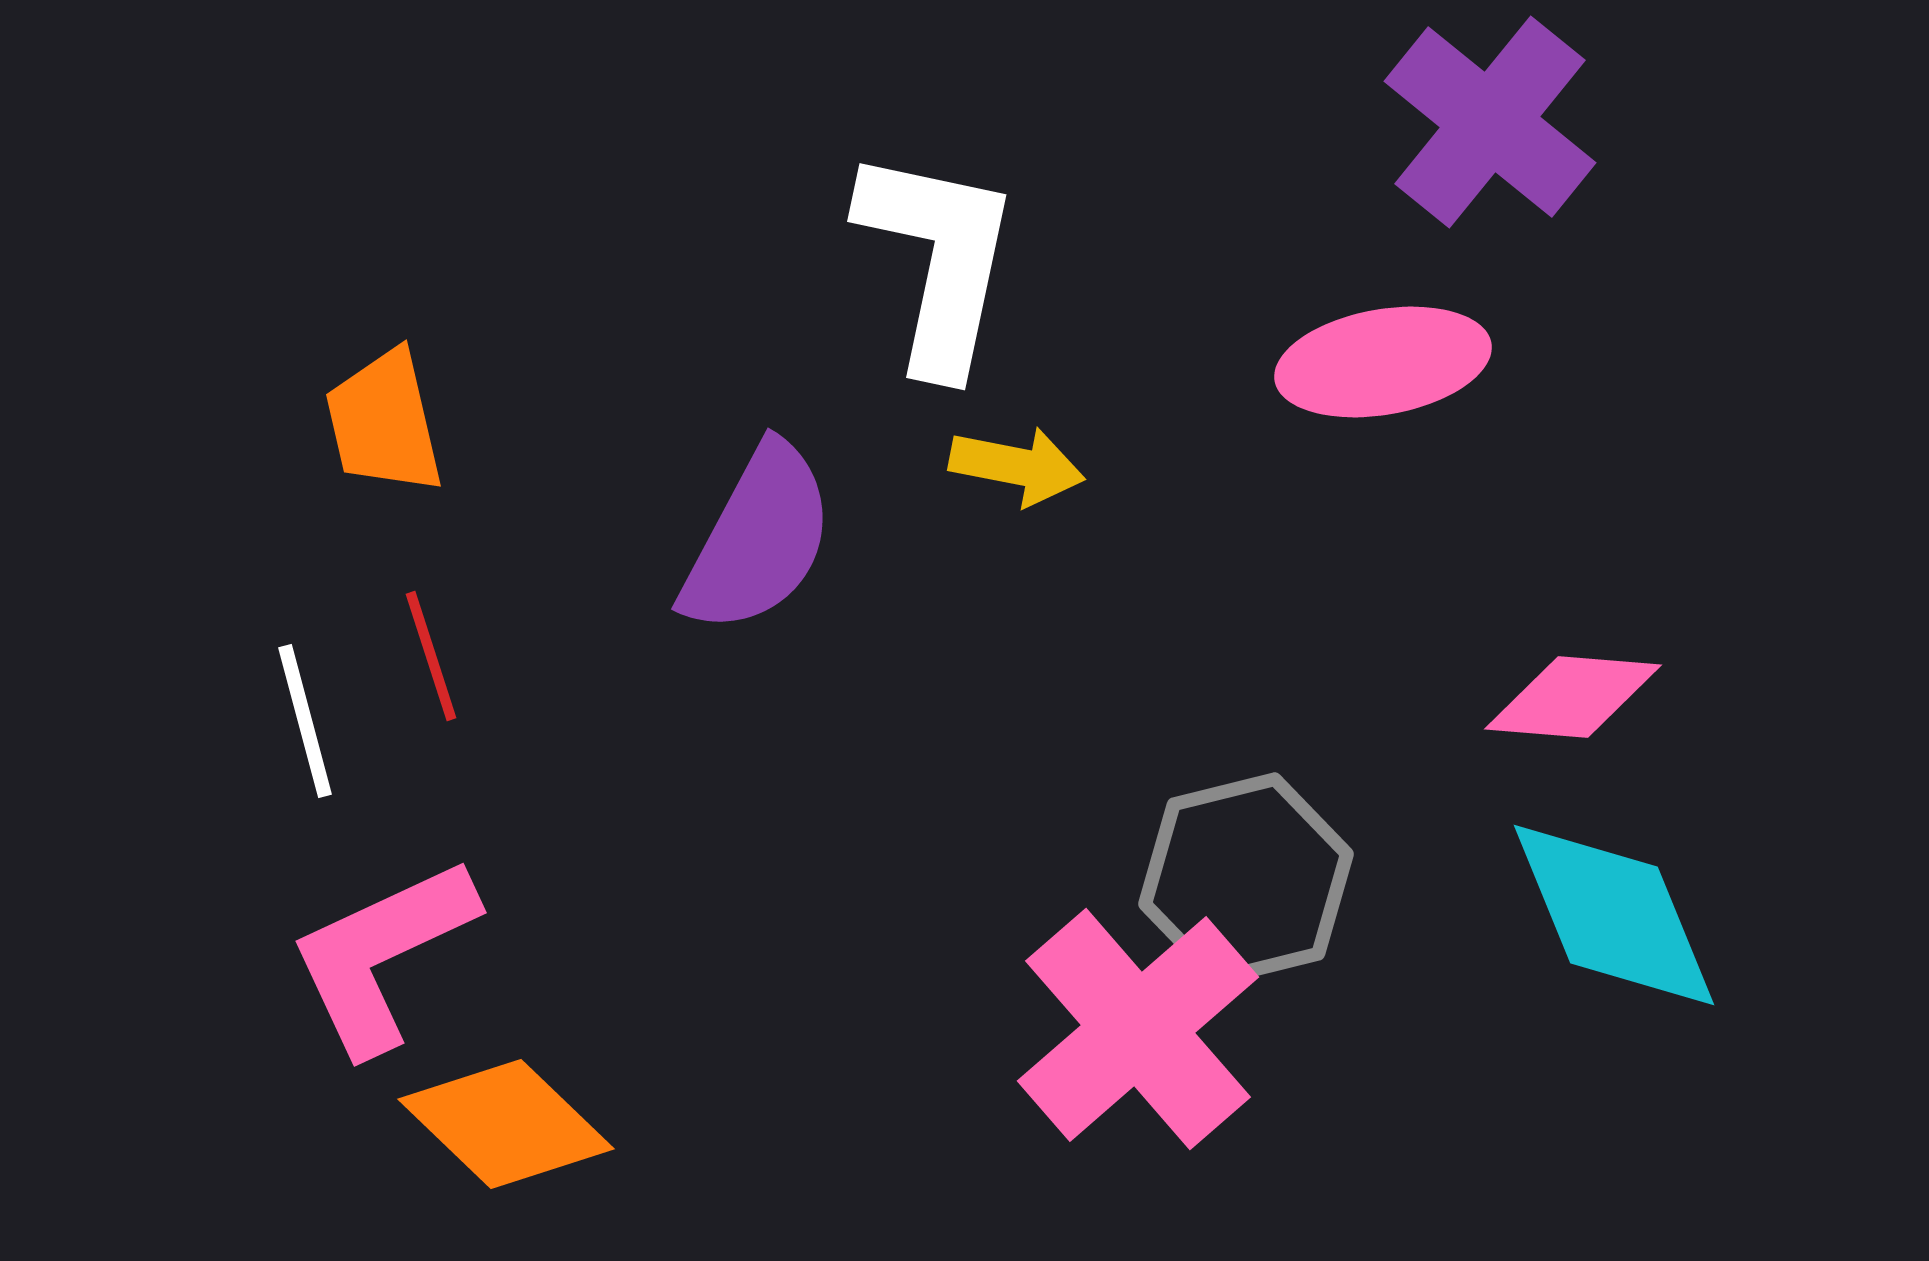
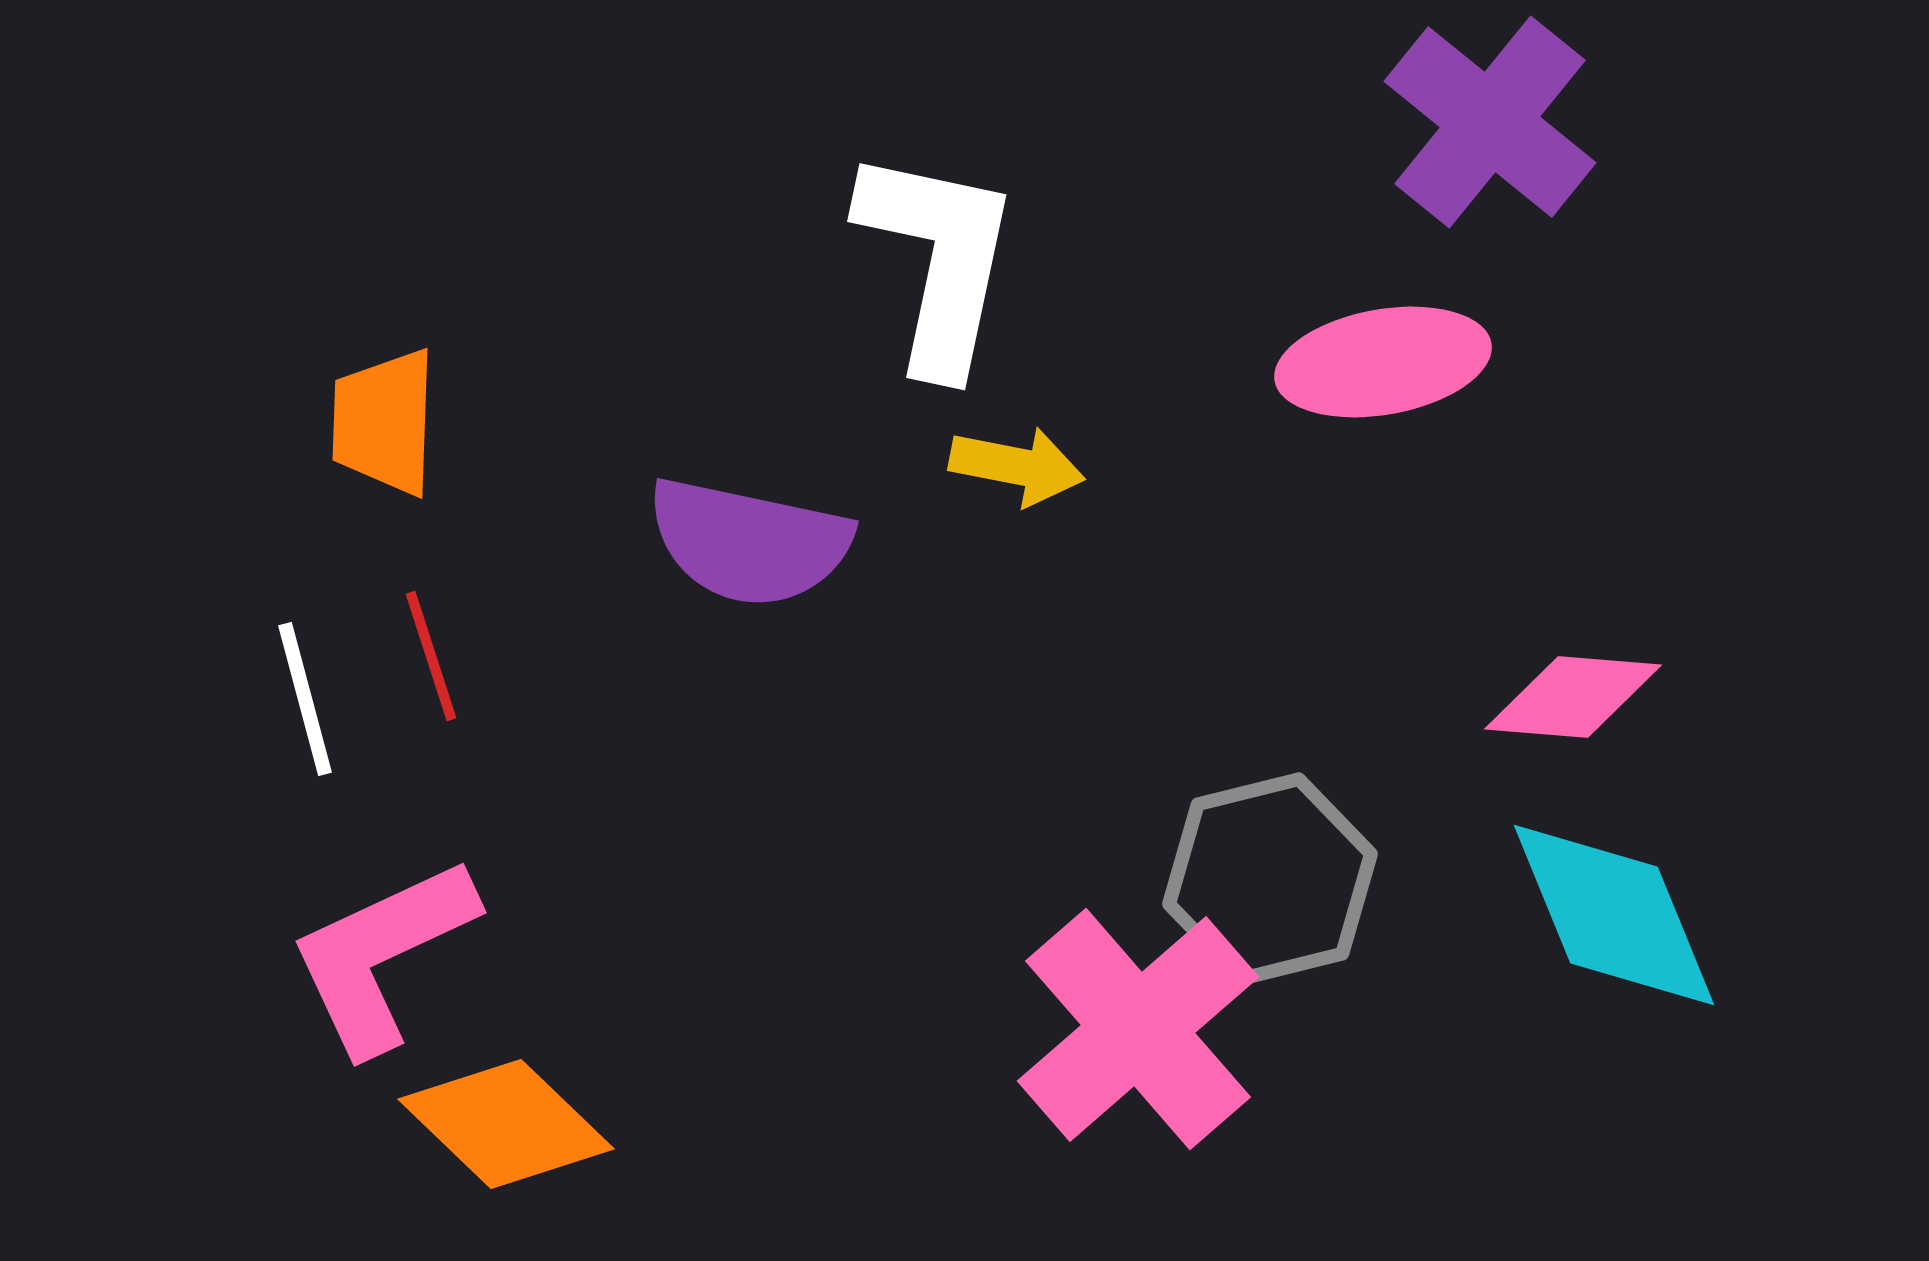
orange trapezoid: rotated 15 degrees clockwise
purple semicircle: moved 9 px left, 3 px down; rotated 74 degrees clockwise
white line: moved 22 px up
gray hexagon: moved 24 px right
